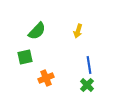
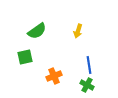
green semicircle: rotated 12 degrees clockwise
orange cross: moved 8 px right, 2 px up
green cross: rotated 16 degrees counterclockwise
